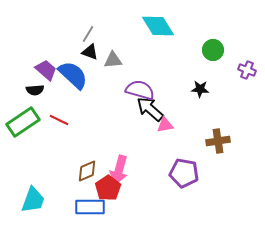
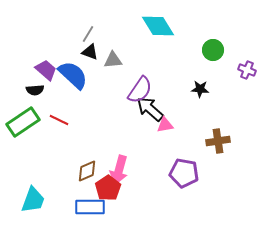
purple semicircle: rotated 108 degrees clockwise
